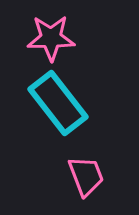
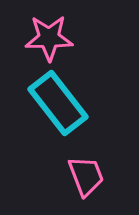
pink star: moved 2 px left
